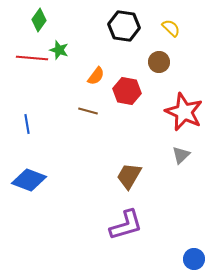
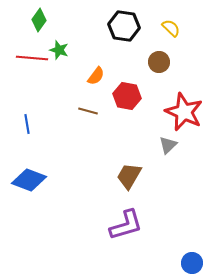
red hexagon: moved 5 px down
gray triangle: moved 13 px left, 10 px up
blue circle: moved 2 px left, 4 px down
